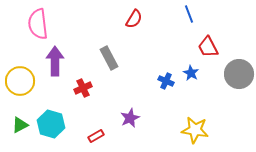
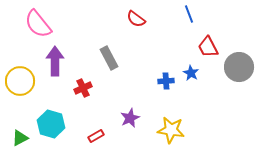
red semicircle: moved 2 px right; rotated 96 degrees clockwise
pink semicircle: rotated 32 degrees counterclockwise
gray circle: moved 7 px up
blue cross: rotated 28 degrees counterclockwise
green triangle: moved 13 px down
yellow star: moved 24 px left
